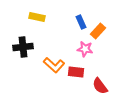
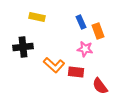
orange rectangle: rotated 63 degrees counterclockwise
